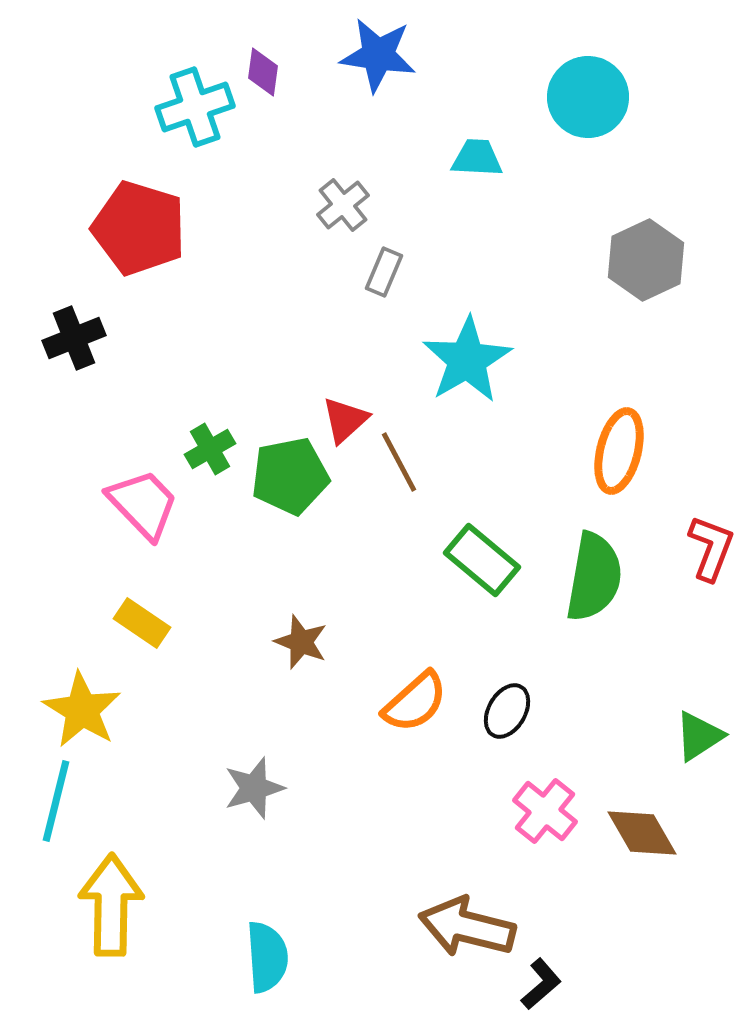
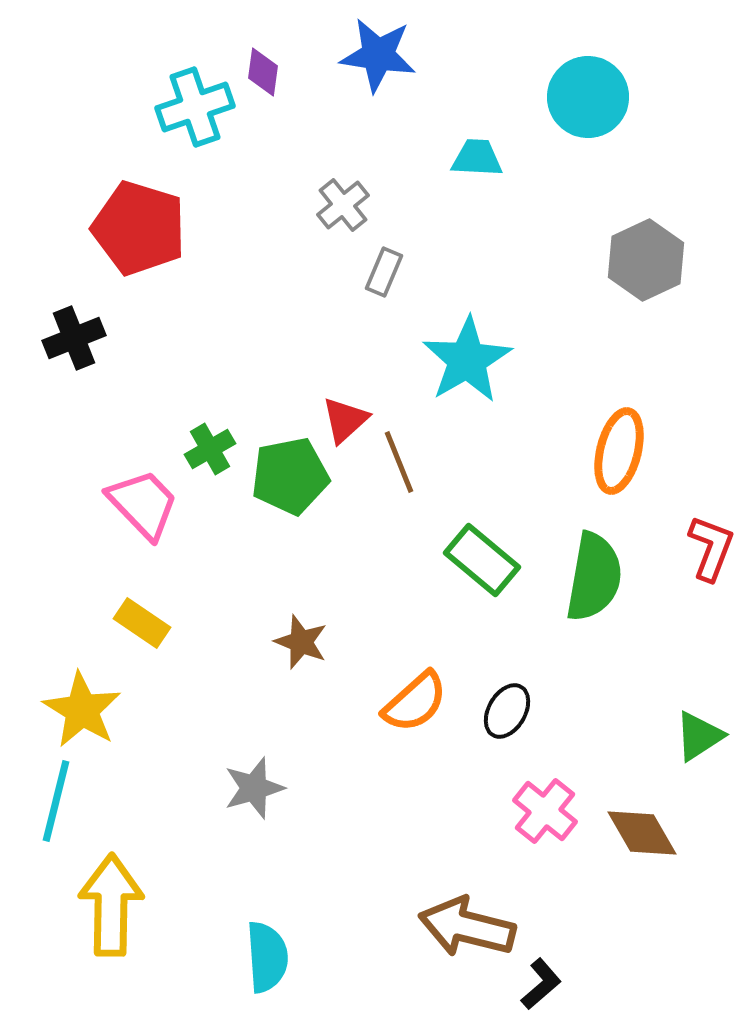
brown line: rotated 6 degrees clockwise
